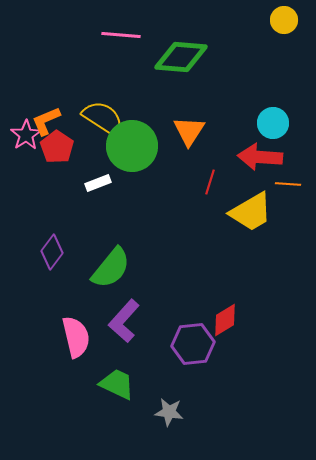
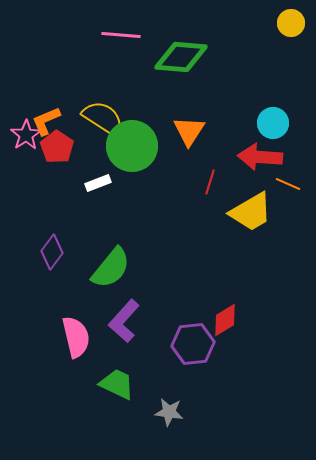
yellow circle: moved 7 px right, 3 px down
orange line: rotated 20 degrees clockwise
